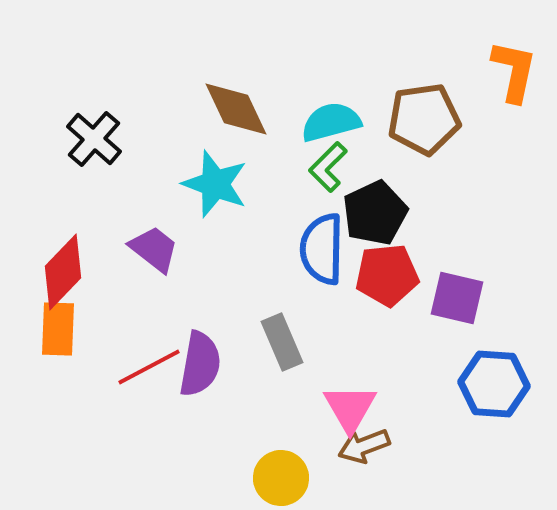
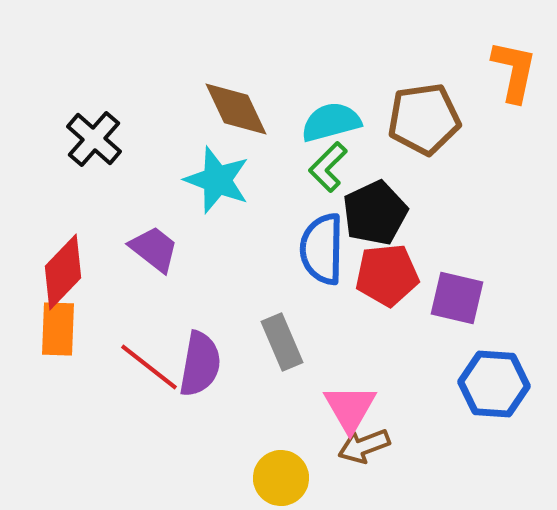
cyan star: moved 2 px right, 4 px up
red line: rotated 66 degrees clockwise
